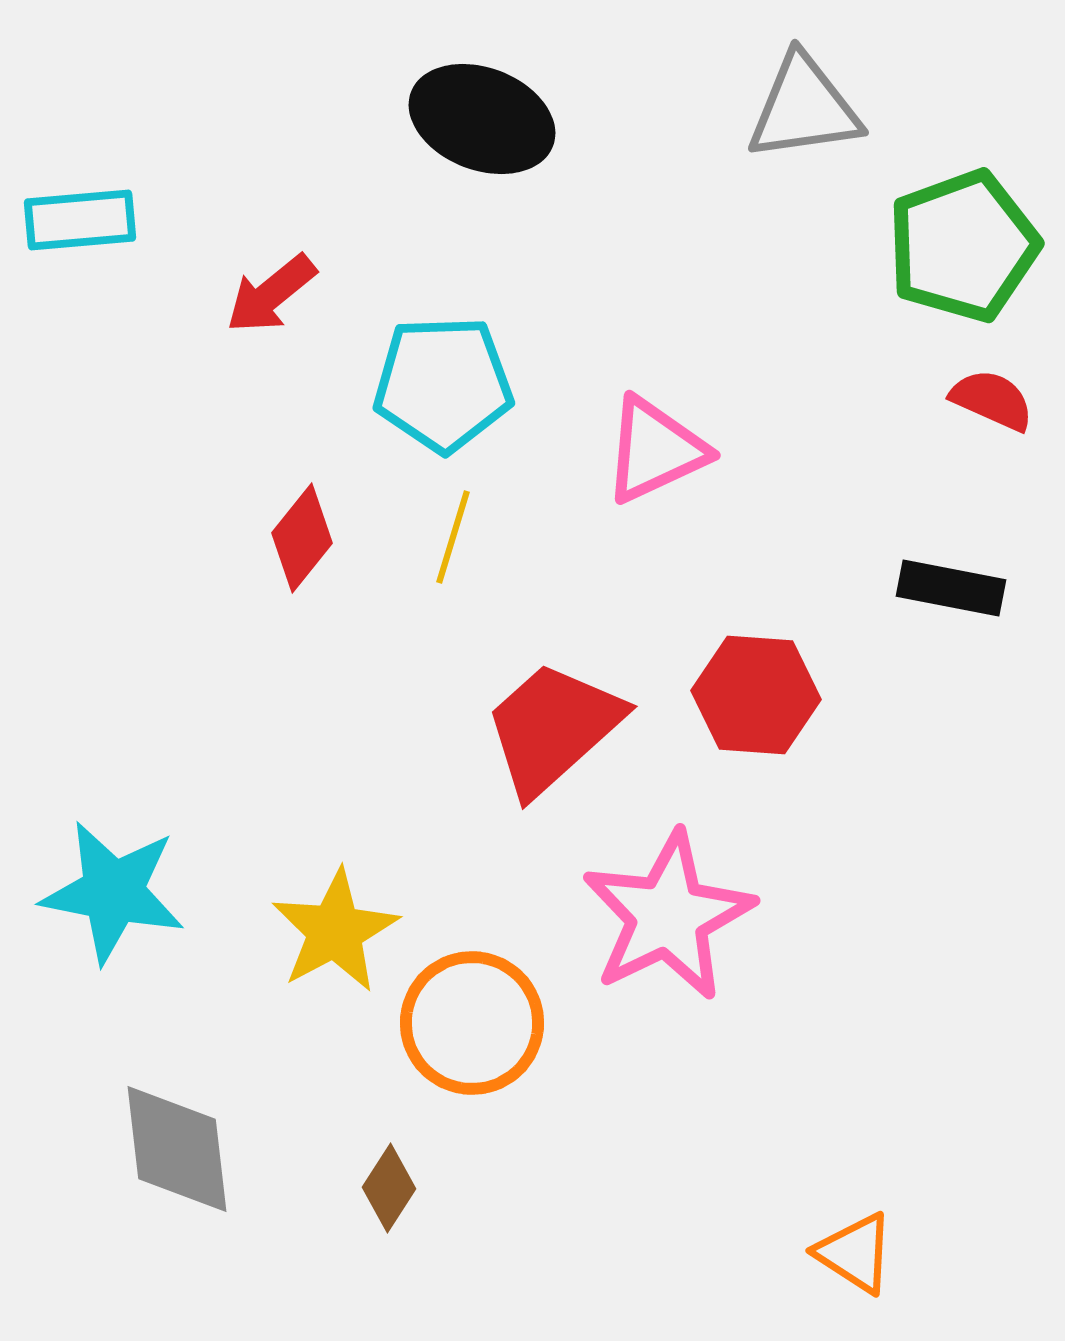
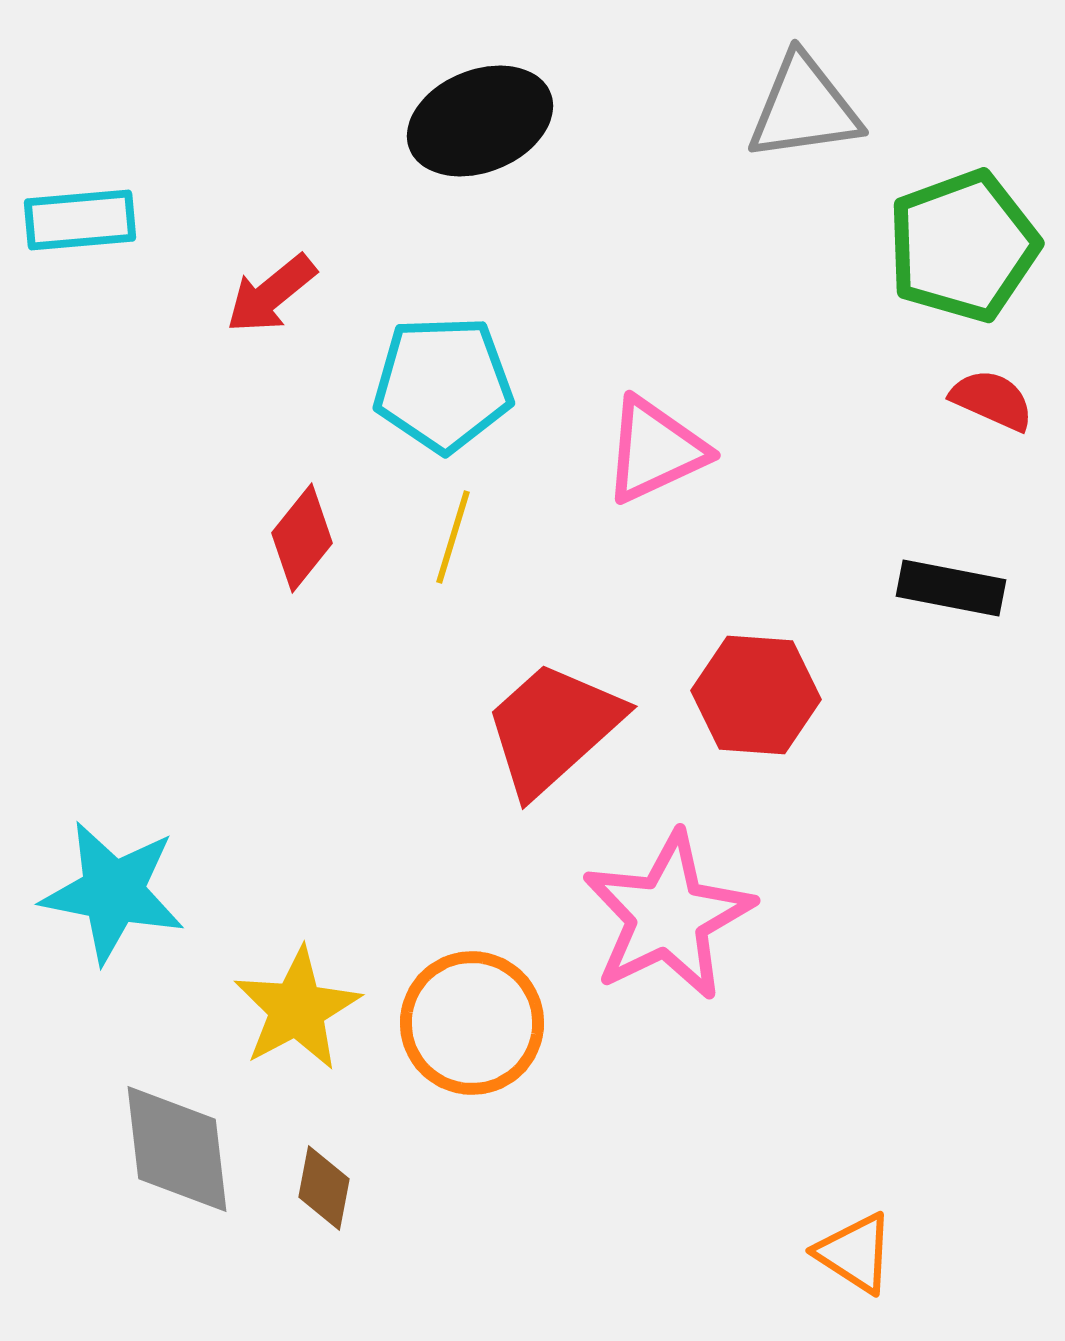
black ellipse: moved 2 px left, 2 px down; rotated 43 degrees counterclockwise
yellow star: moved 38 px left, 78 px down
brown diamond: moved 65 px left; rotated 22 degrees counterclockwise
